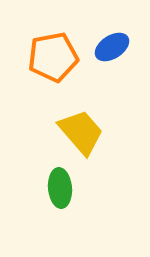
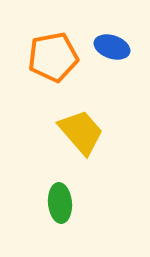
blue ellipse: rotated 52 degrees clockwise
green ellipse: moved 15 px down
